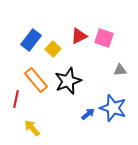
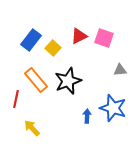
yellow square: moved 1 px up
blue arrow: moved 1 px left, 2 px down; rotated 48 degrees counterclockwise
